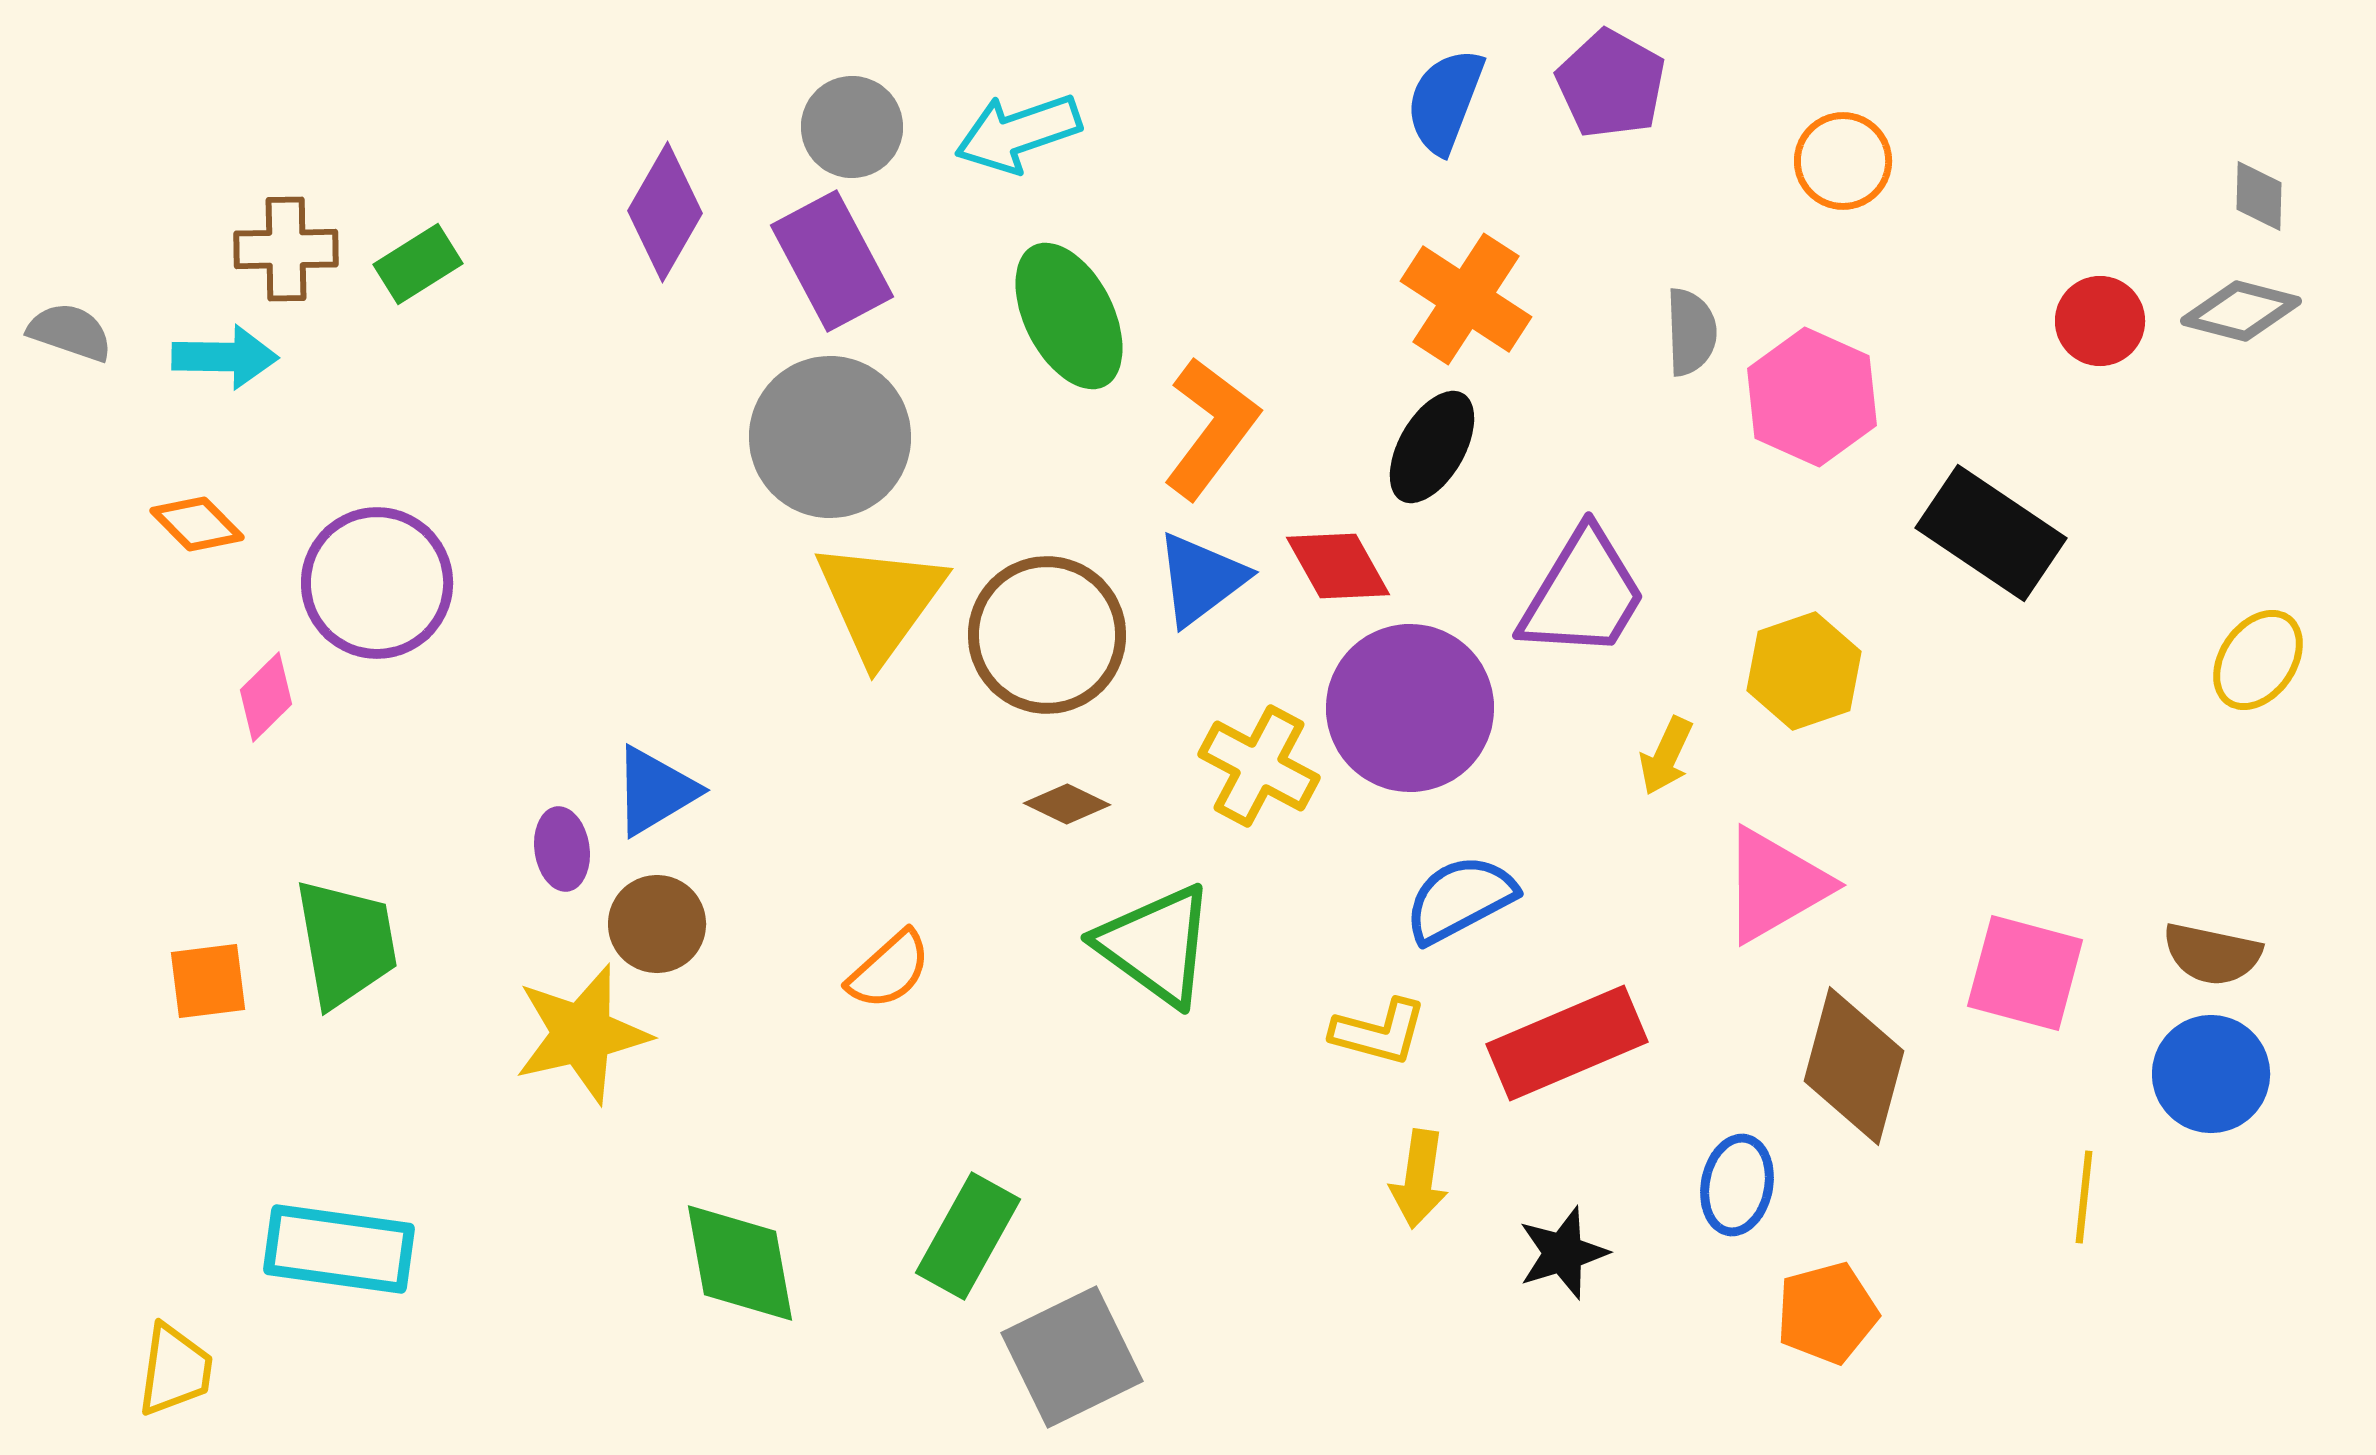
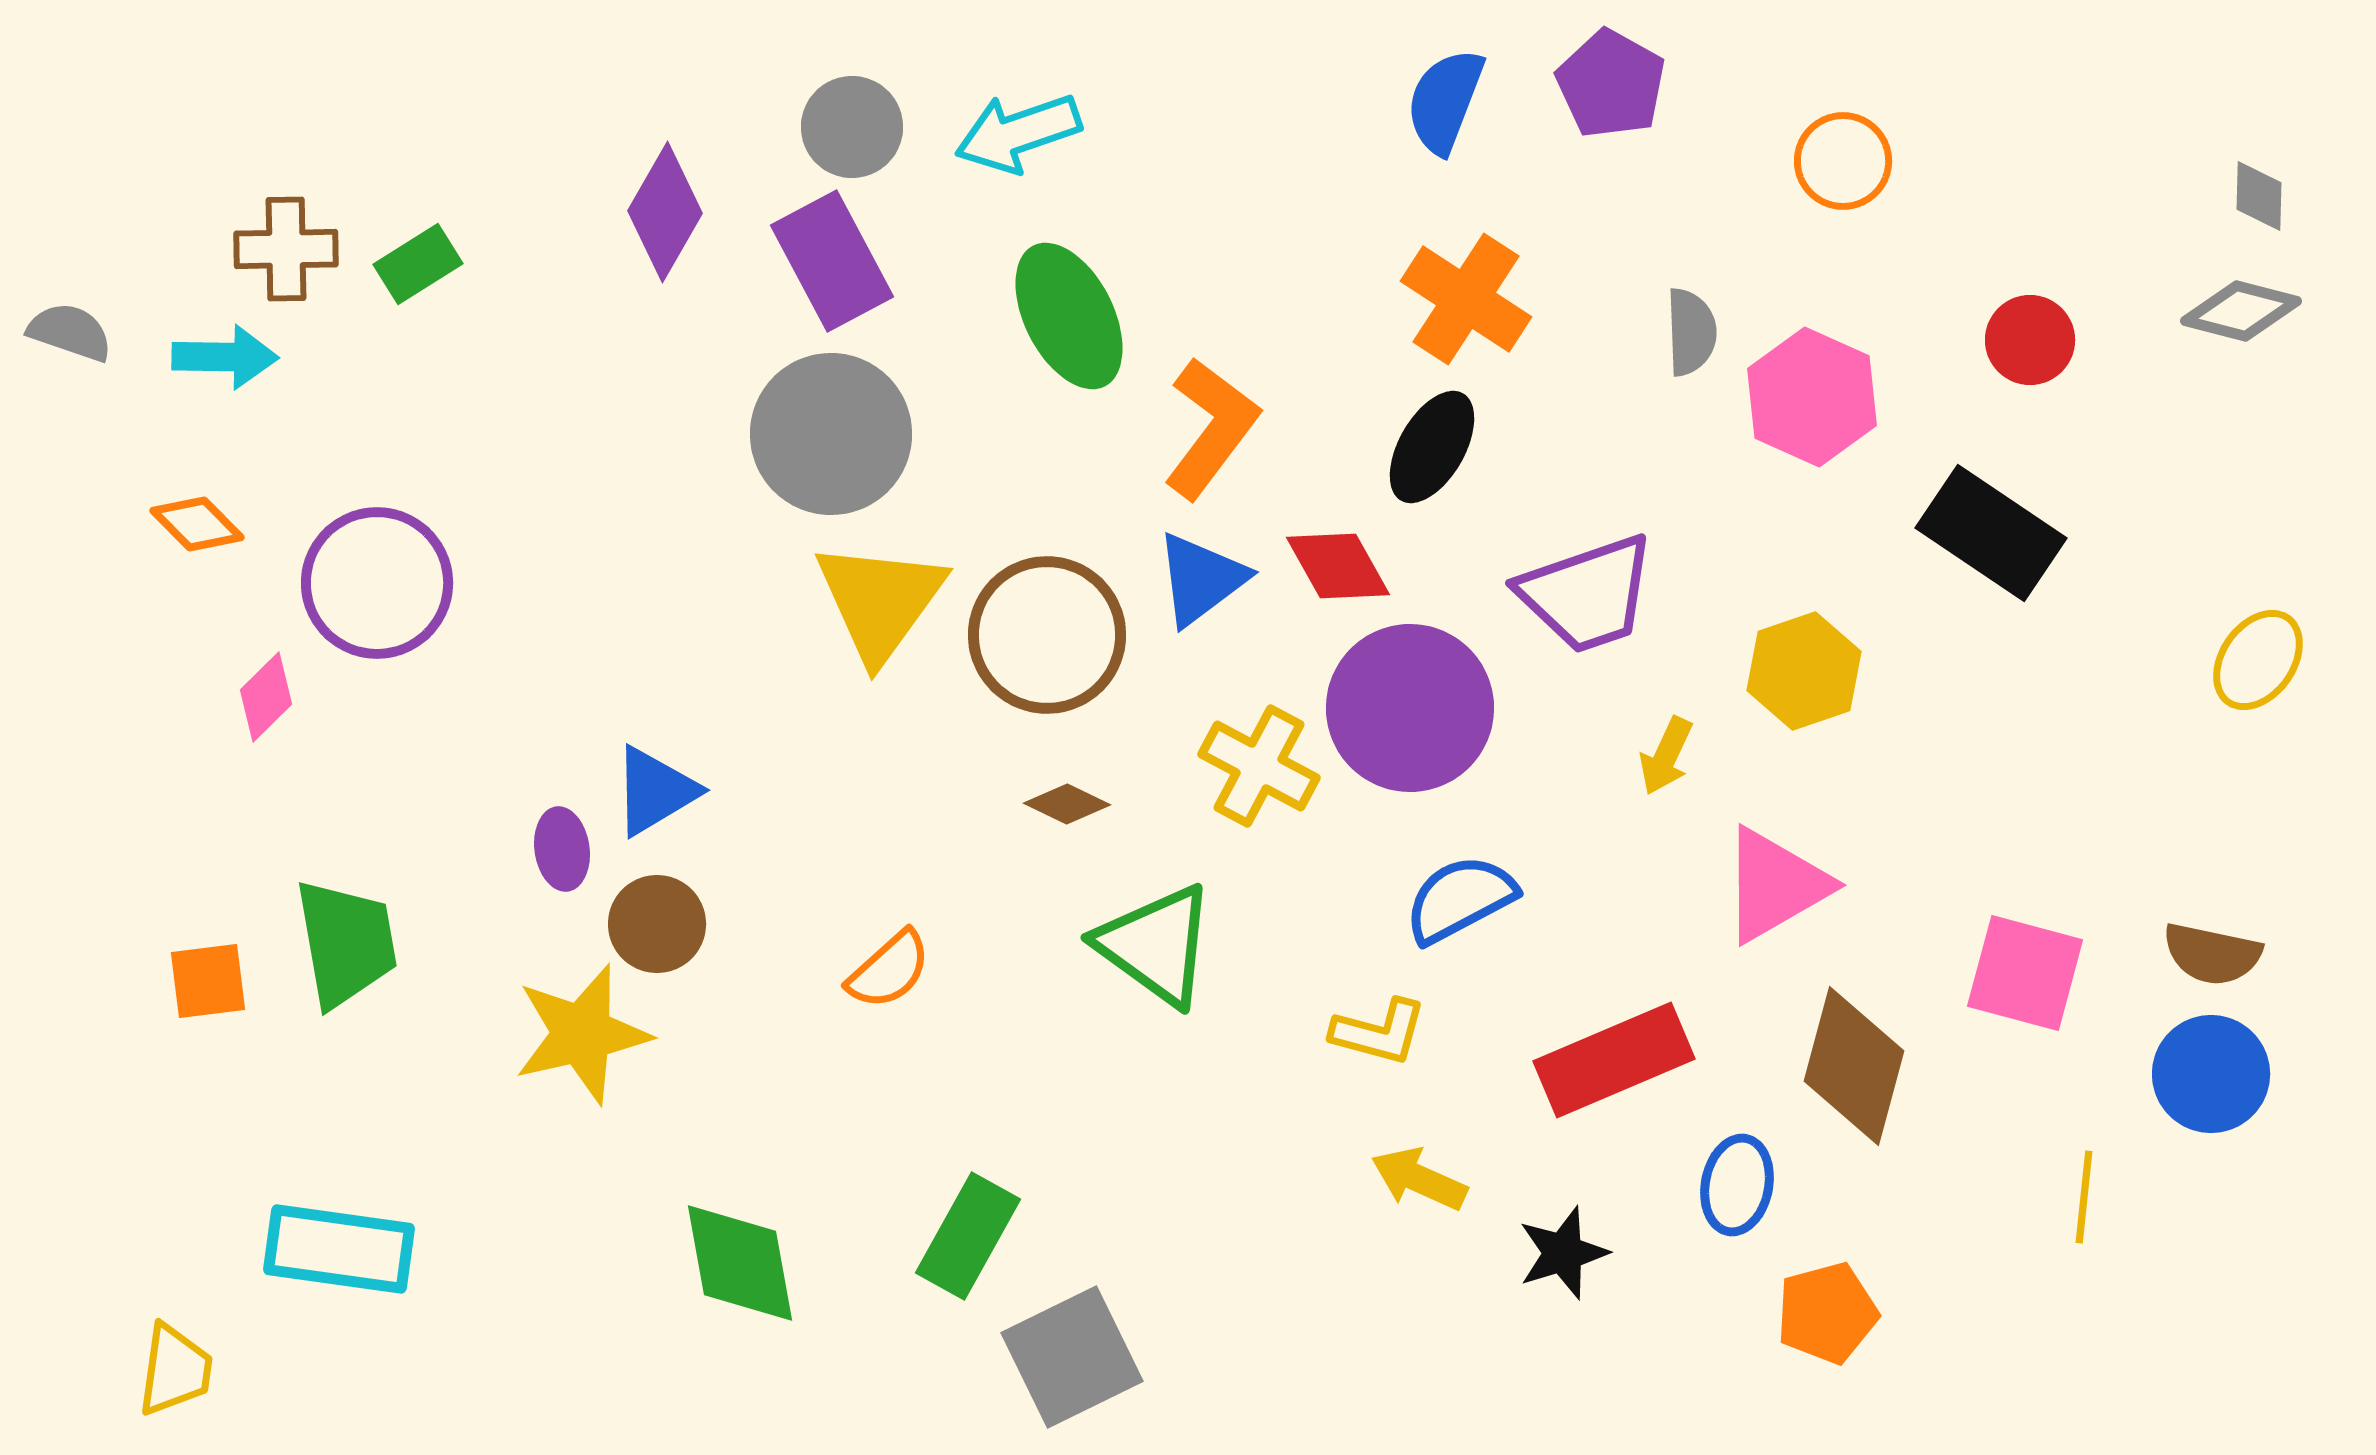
red circle at (2100, 321): moved 70 px left, 19 px down
gray circle at (830, 437): moved 1 px right, 3 px up
purple trapezoid at (1583, 594): moved 4 px right; rotated 40 degrees clockwise
red rectangle at (1567, 1043): moved 47 px right, 17 px down
yellow arrow at (1419, 1179): rotated 106 degrees clockwise
